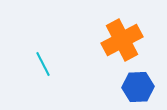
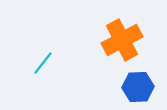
cyan line: moved 1 px up; rotated 65 degrees clockwise
